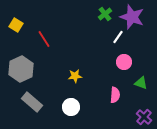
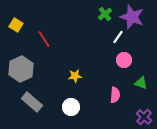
pink circle: moved 2 px up
